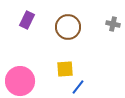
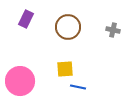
purple rectangle: moved 1 px left, 1 px up
gray cross: moved 6 px down
blue line: rotated 63 degrees clockwise
